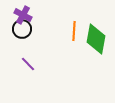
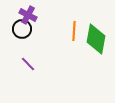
purple cross: moved 5 px right
